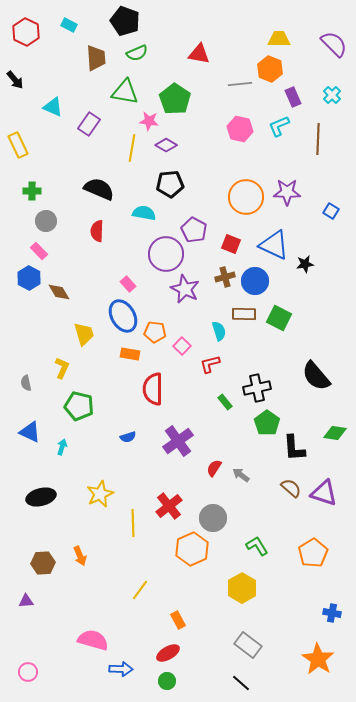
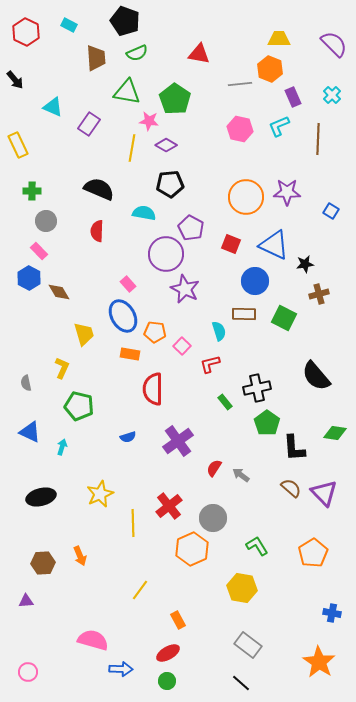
green triangle at (125, 92): moved 2 px right
purple pentagon at (194, 230): moved 3 px left, 2 px up
brown cross at (225, 277): moved 94 px right, 17 px down
green square at (279, 318): moved 5 px right
purple triangle at (324, 493): rotated 28 degrees clockwise
yellow hexagon at (242, 588): rotated 20 degrees counterclockwise
orange star at (318, 659): moved 1 px right, 3 px down
